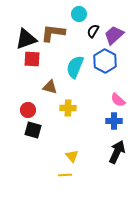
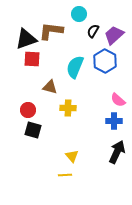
brown L-shape: moved 2 px left, 2 px up
